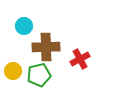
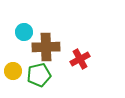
cyan circle: moved 6 px down
